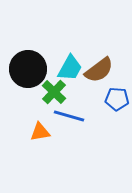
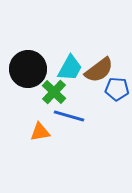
blue pentagon: moved 10 px up
